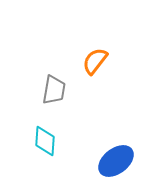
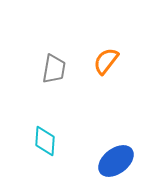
orange semicircle: moved 11 px right
gray trapezoid: moved 21 px up
